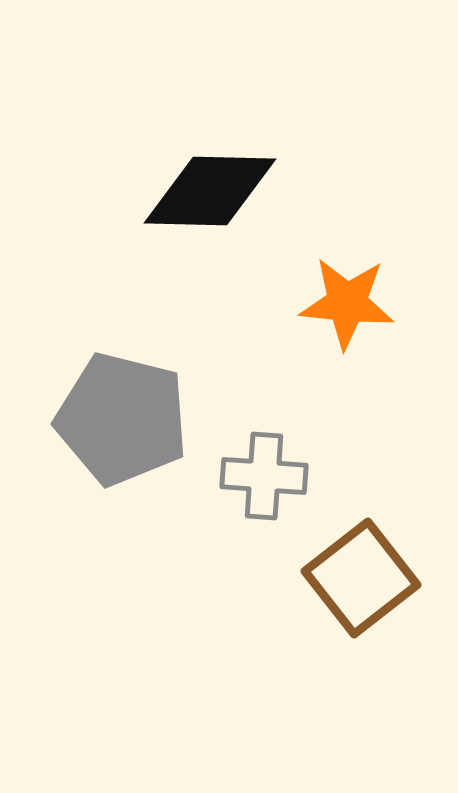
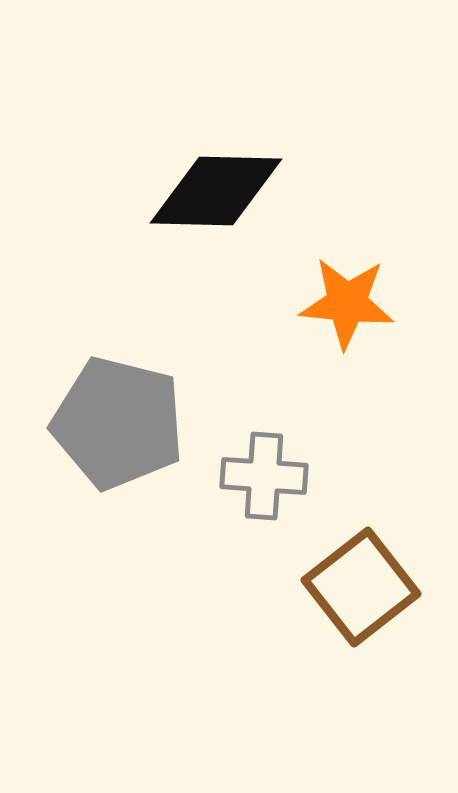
black diamond: moved 6 px right
gray pentagon: moved 4 px left, 4 px down
brown square: moved 9 px down
